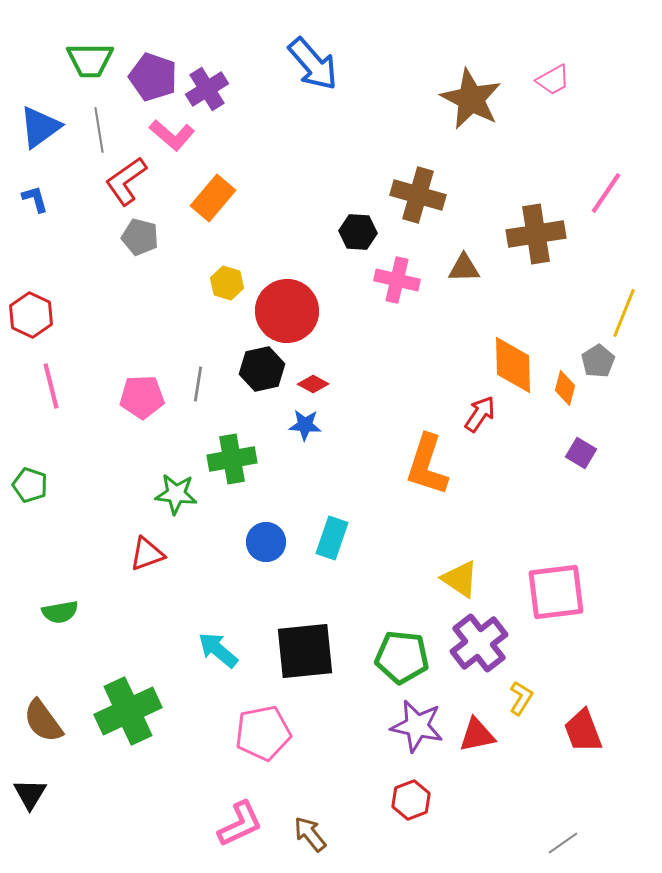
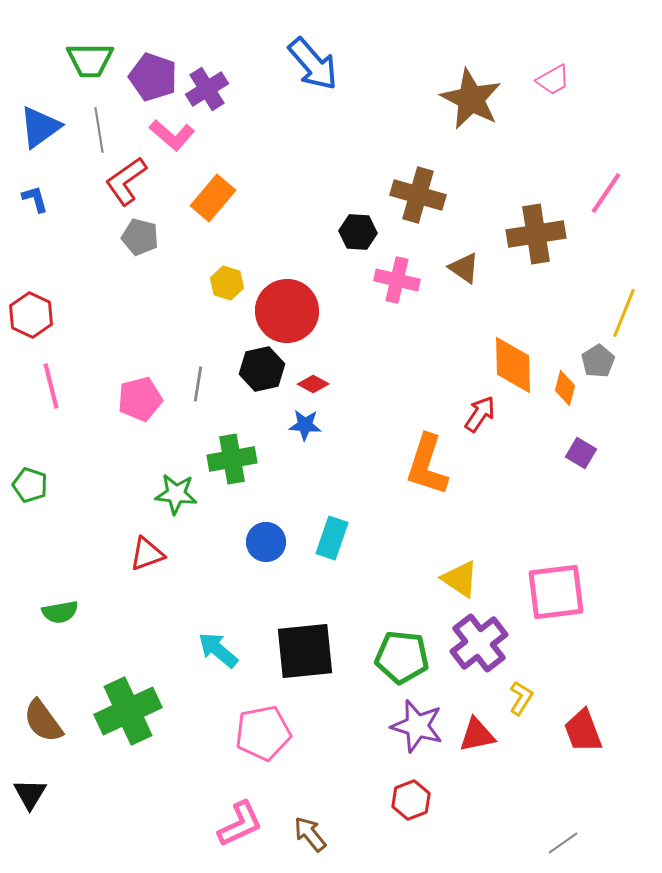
brown triangle at (464, 268): rotated 36 degrees clockwise
pink pentagon at (142, 397): moved 2 px left, 2 px down; rotated 12 degrees counterclockwise
purple star at (417, 726): rotated 4 degrees clockwise
